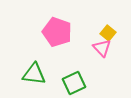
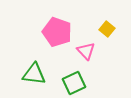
yellow square: moved 1 px left, 4 px up
pink triangle: moved 16 px left, 3 px down
